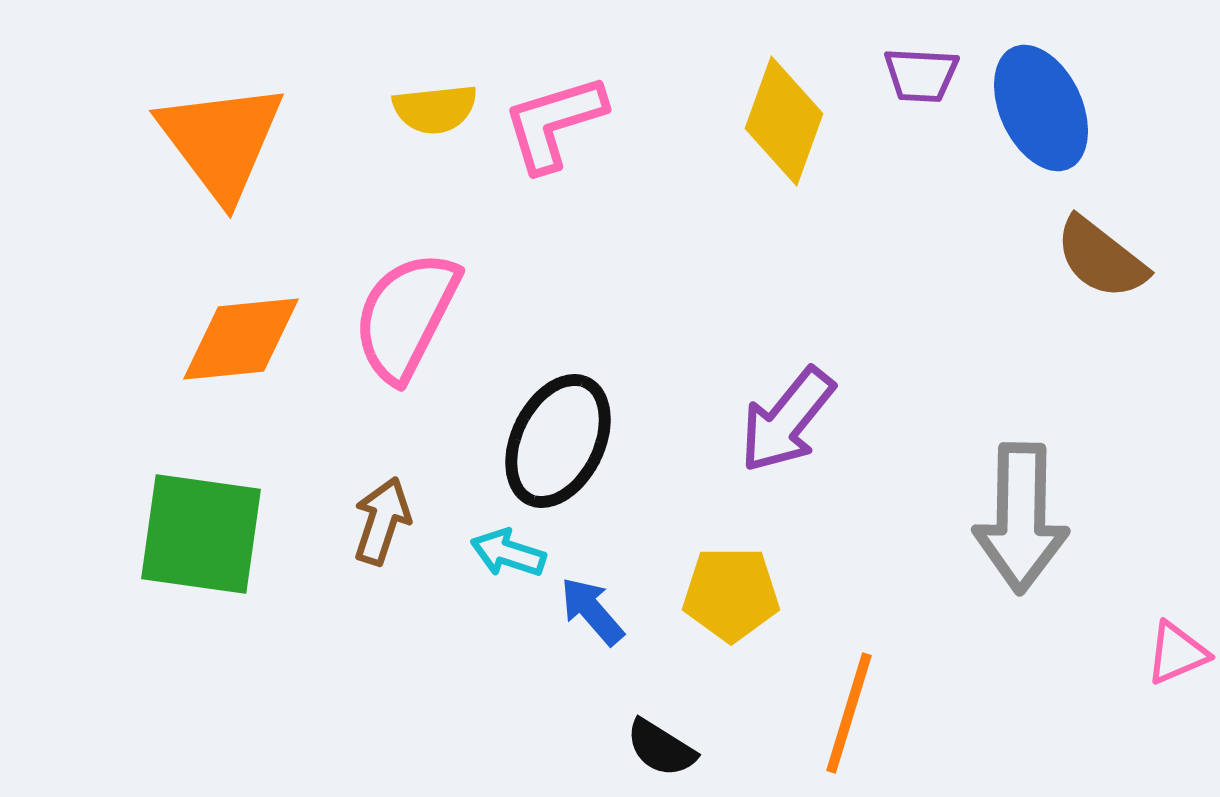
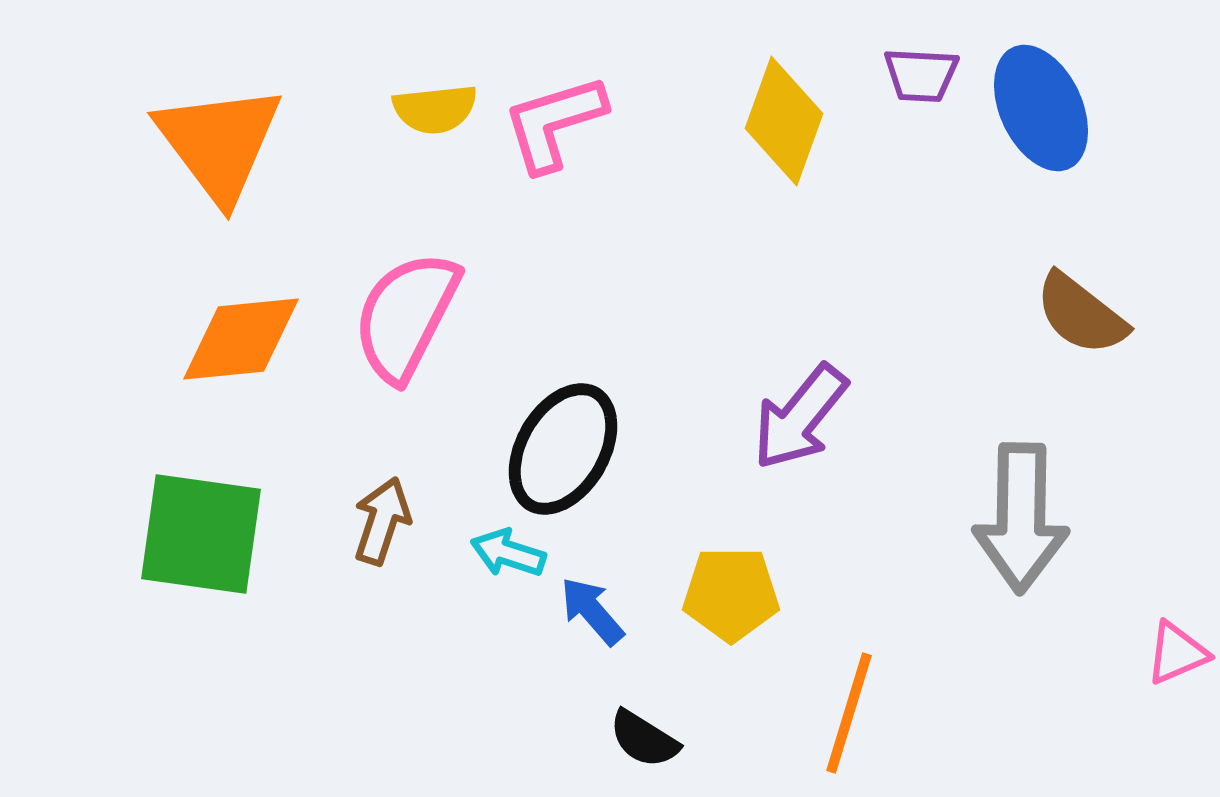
orange triangle: moved 2 px left, 2 px down
brown semicircle: moved 20 px left, 56 px down
purple arrow: moved 13 px right, 3 px up
black ellipse: moved 5 px right, 8 px down; rotated 4 degrees clockwise
black semicircle: moved 17 px left, 9 px up
